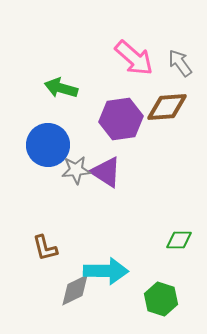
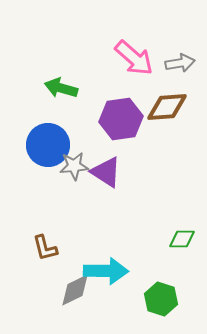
gray arrow: rotated 116 degrees clockwise
gray star: moved 2 px left, 4 px up
green diamond: moved 3 px right, 1 px up
